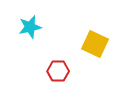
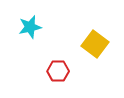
yellow square: rotated 12 degrees clockwise
